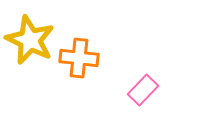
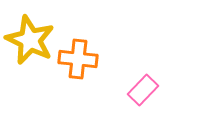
orange cross: moved 1 px left, 1 px down
